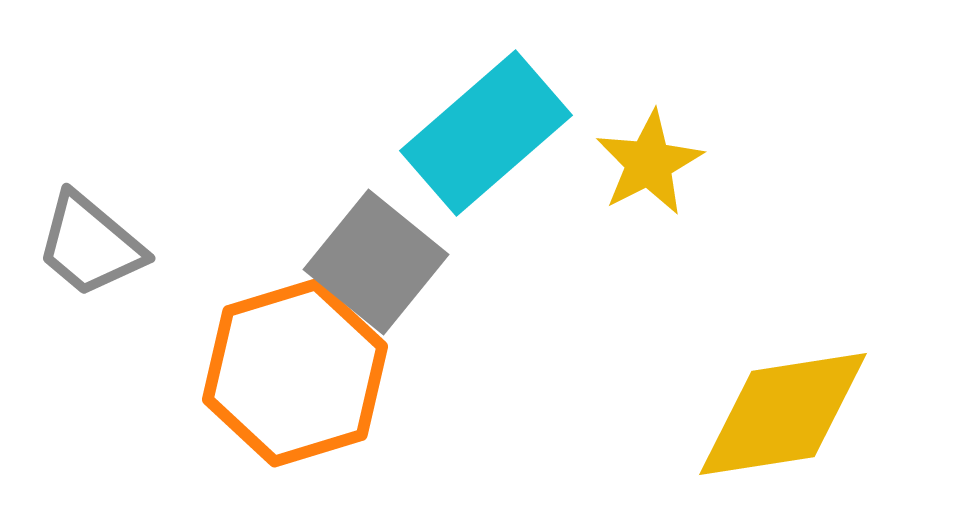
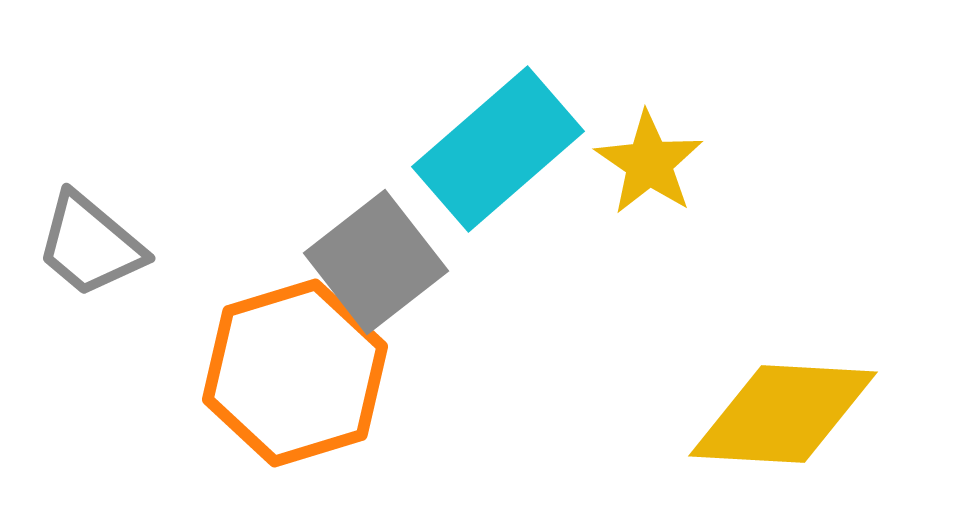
cyan rectangle: moved 12 px right, 16 px down
yellow star: rotated 11 degrees counterclockwise
gray square: rotated 13 degrees clockwise
yellow diamond: rotated 12 degrees clockwise
